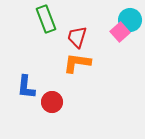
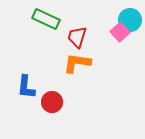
green rectangle: rotated 44 degrees counterclockwise
